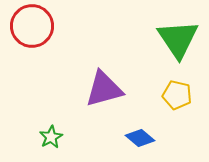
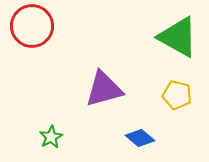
green triangle: moved 2 px up; rotated 27 degrees counterclockwise
